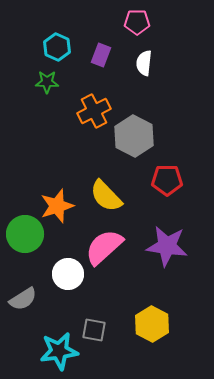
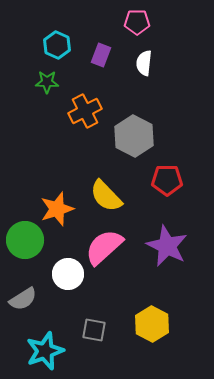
cyan hexagon: moved 2 px up
orange cross: moved 9 px left
orange star: moved 3 px down
green circle: moved 6 px down
purple star: rotated 18 degrees clockwise
cyan star: moved 14 px left; rotated 12 degrees counterclockwise
